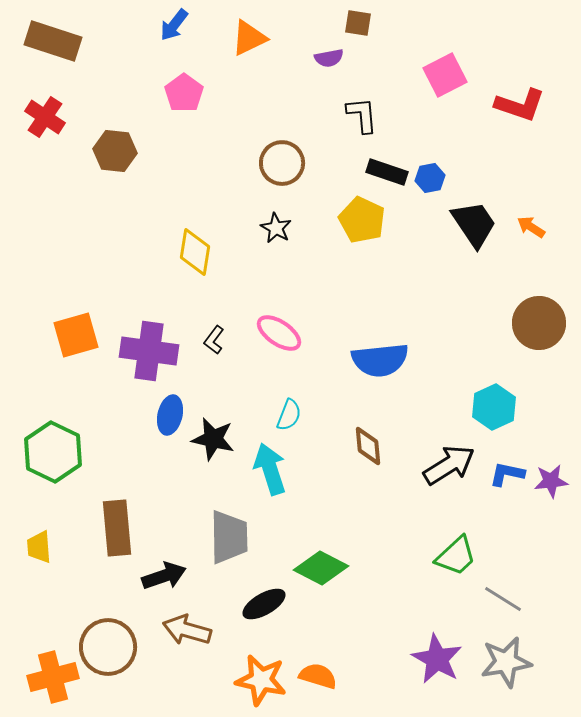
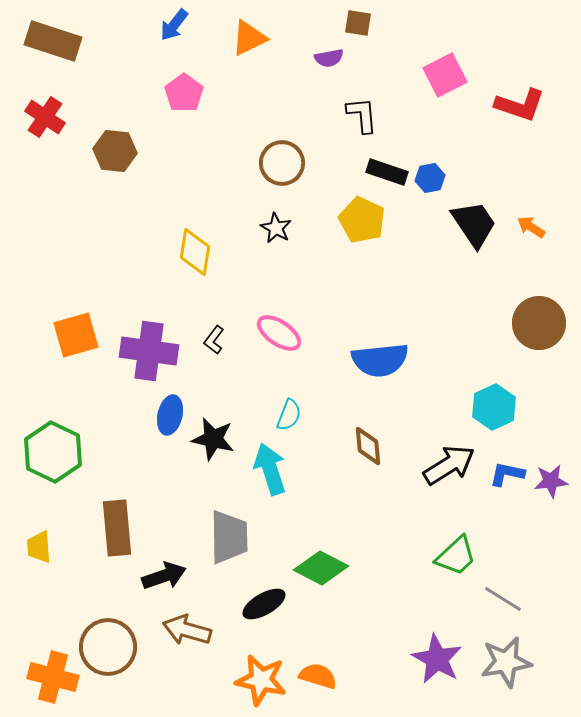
orange cross at (53, 677): rotated 30 degrees clockwise
